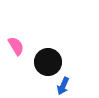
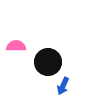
pink semicircle: rotated 60 degrees counterclockwise
